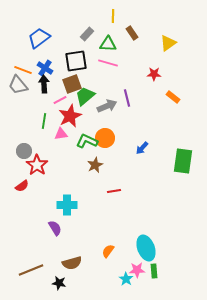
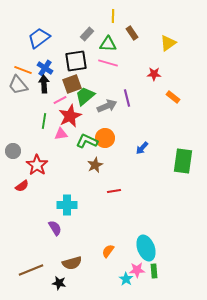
gray circle at (24, 151): moved 11 px left
